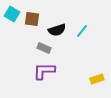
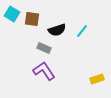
purple L-shape: rotated 55 degrees clockwise
